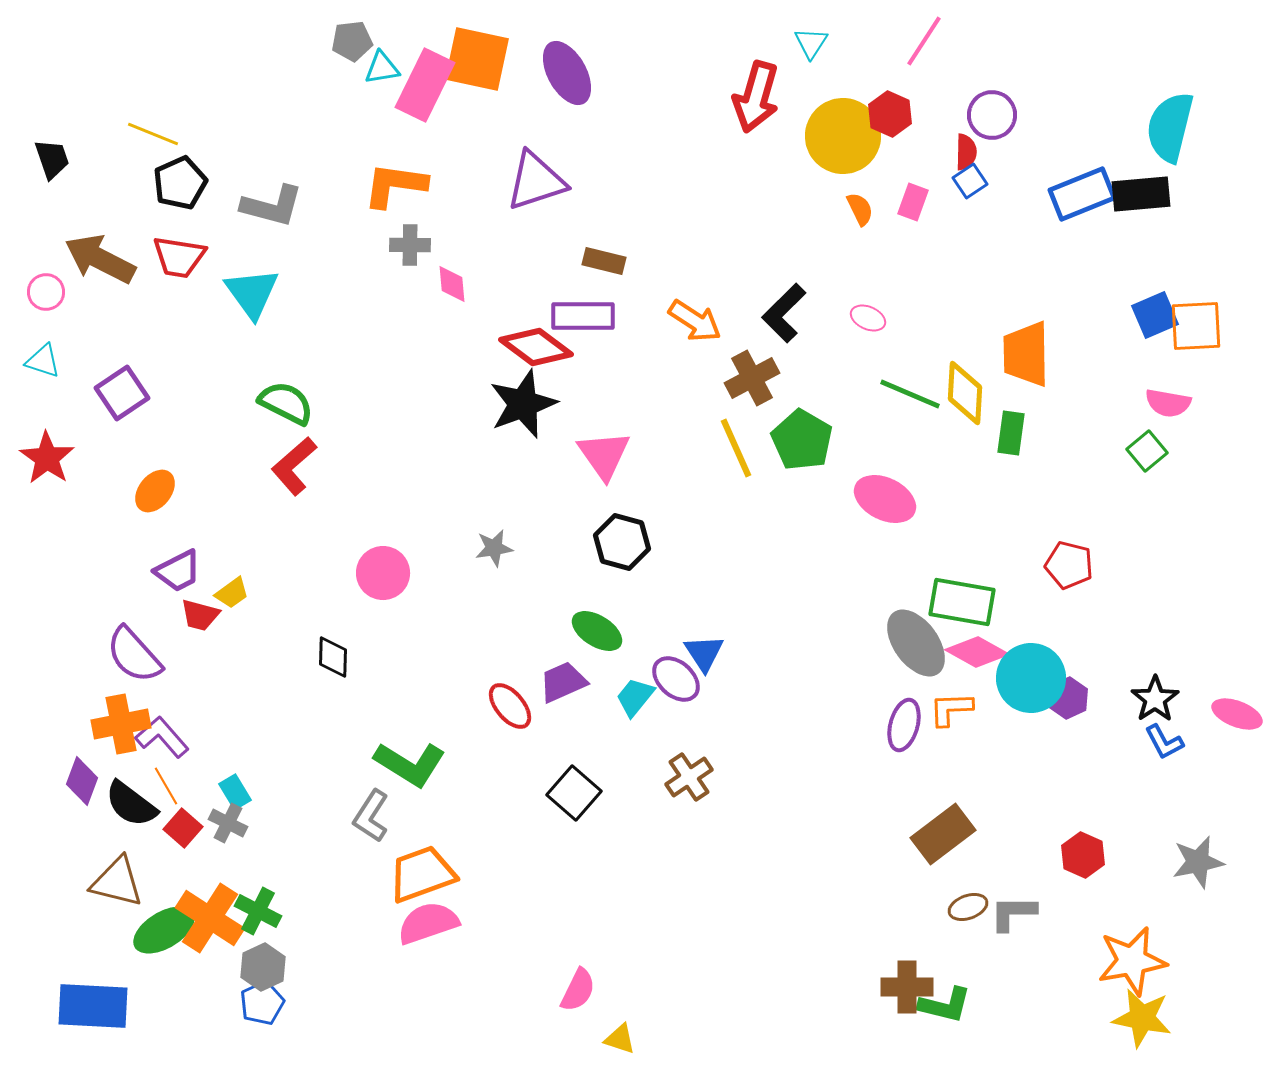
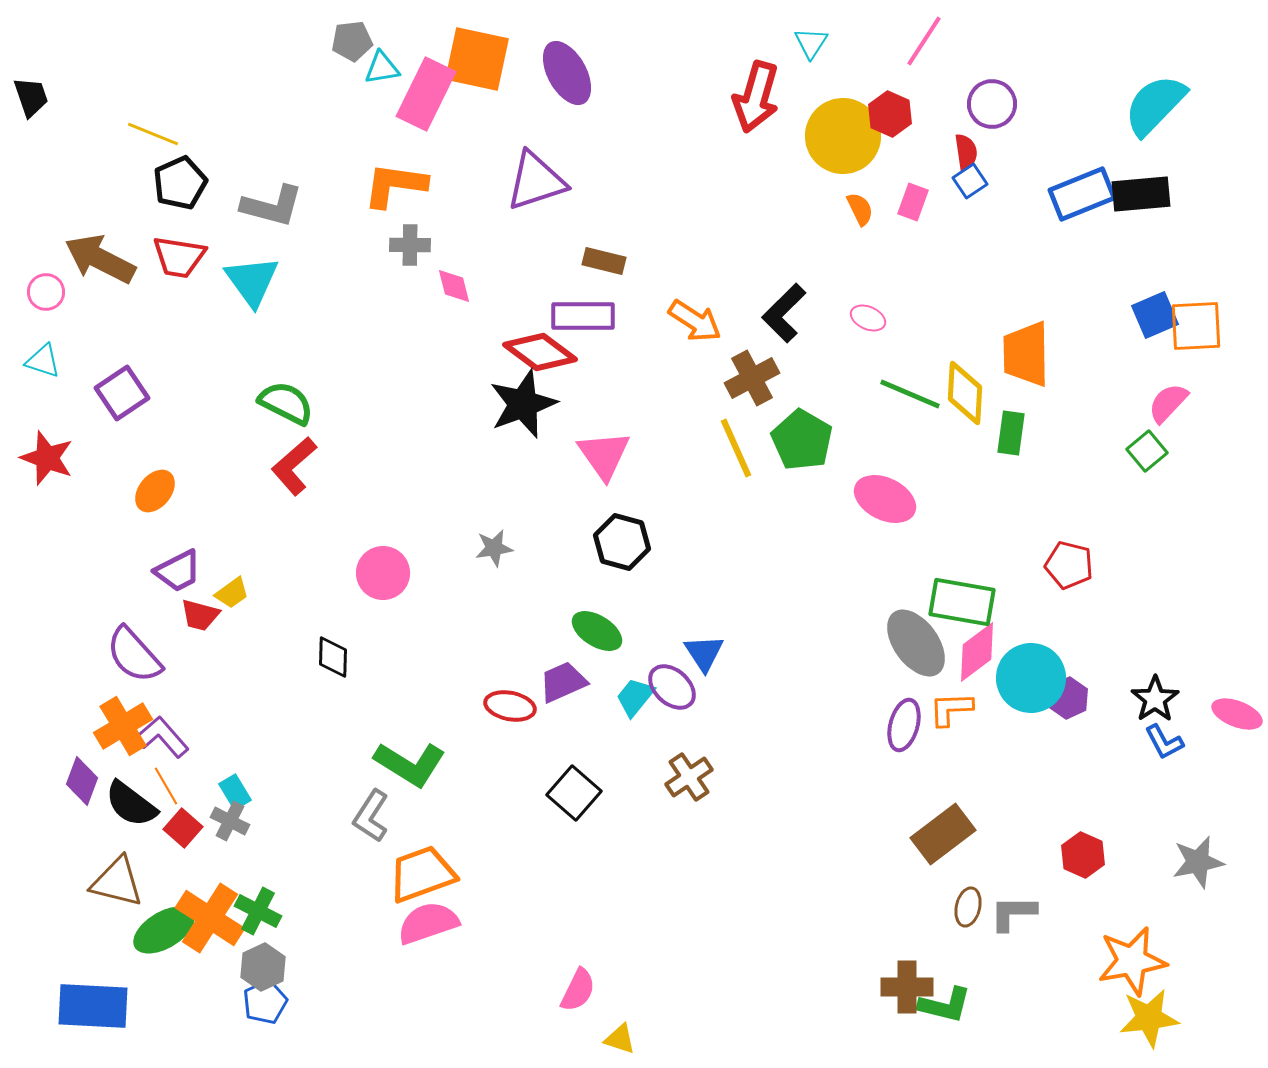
pink rectangle at (425, 85): moved 1 px right, 9 px down
purple circle at (992, 115): moved 11 px up
cyan semicircle at (1170, 127): moved 15 px left, 22 px up; rotated 30 degrees clockwise
red semicircle at (966, 152): rotated 9 degrees counterclockwise
black trapezoid at (52, 159): moved 21 px left, 62 px up
pink diamond at (452, 284): moved 2 px right, 2 px down; rotated 9 degrees counterclockwise
cyan triangle at (252, 293): moved 12 px up
red diamond at (536, 347): moved 4 px right, 5 px down
pink semicircle at (1168, 403): rotated 123 degrees clockwise
red star at (47, 458): rotated 14 degrees counterclockwise
pink diamond at (977, 652): rotated 66 degrees counterclockwise
purple ellipse at (676, 679): moved 4 px left, 8 px down
red ellipse at (510, 706): rotated 39 degrees counterclockwise
orange cross at (121, 724): moved 2 px right, 2 px down; rotated 20 degrees counterclockwise
gray cross at (228, 823): moved 2 px right, 2 px up
brown ellipse at (968, 907): rotated 57 degrees counterclockwise
blue pentagon at (262, 1003): moved 3 px right, 1 px up
yellow star at (1142, 1018): moved 7 px right; rotated 18 degrees counterclockwise
